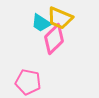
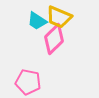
yellow trapezoid: moved 1 px left, 1 px up
cyan trapezoid: moved 4 px left, 2 px up
